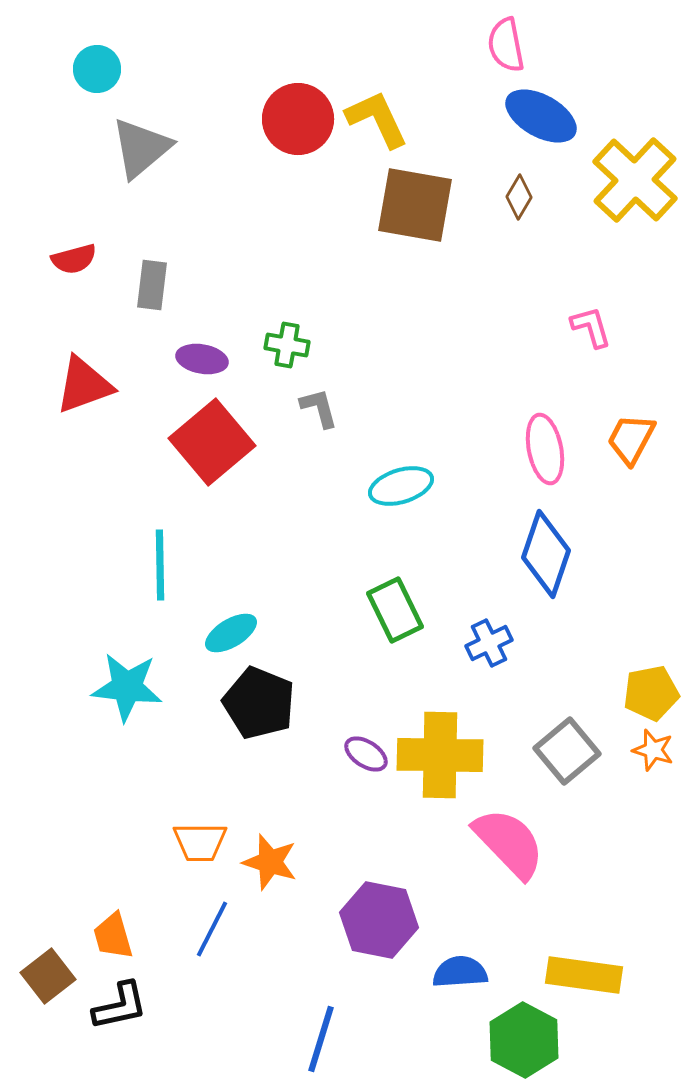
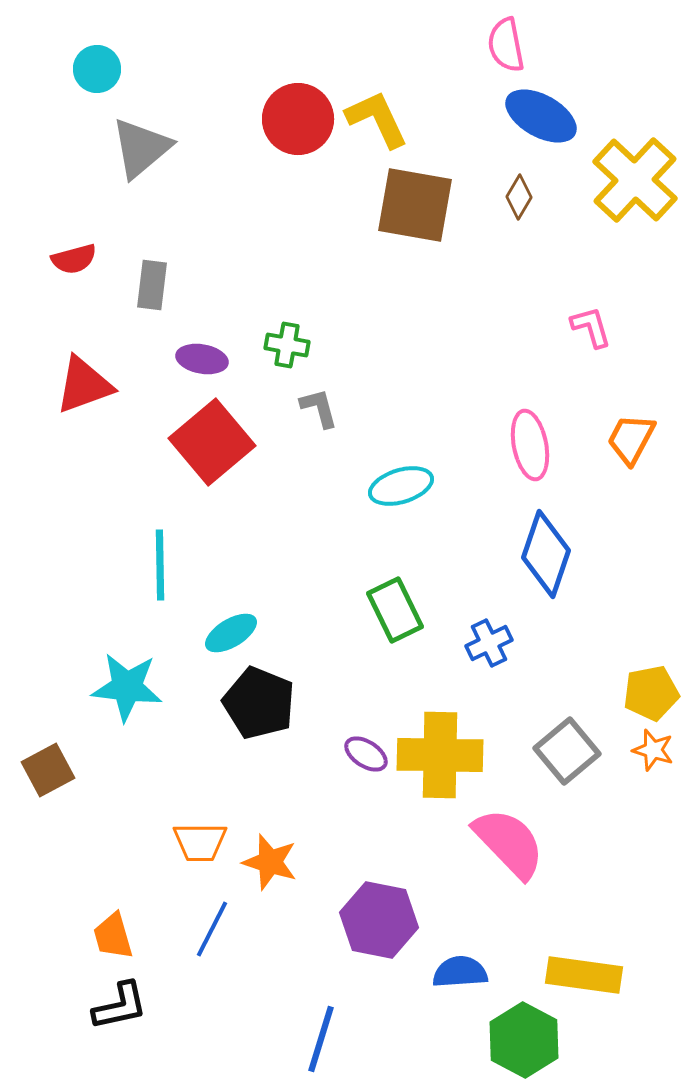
pink ellipse at (545, 449): moved 15 px left, 4 px up
brown square at (48, 976): moved 206 px up; rotated 10 degrees clockwise
